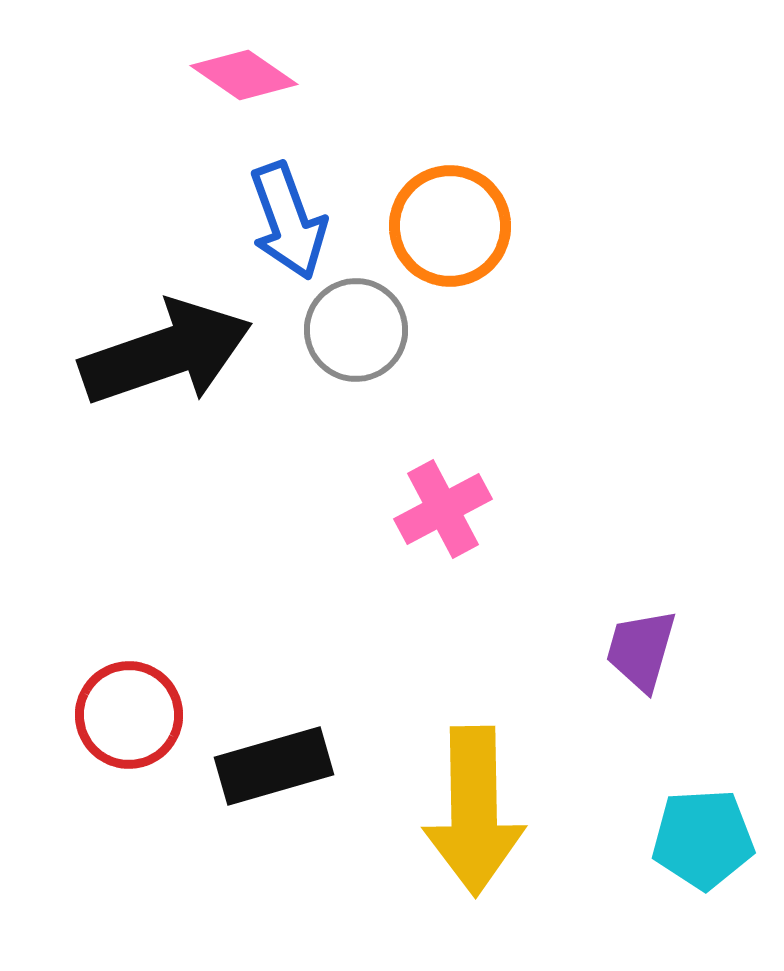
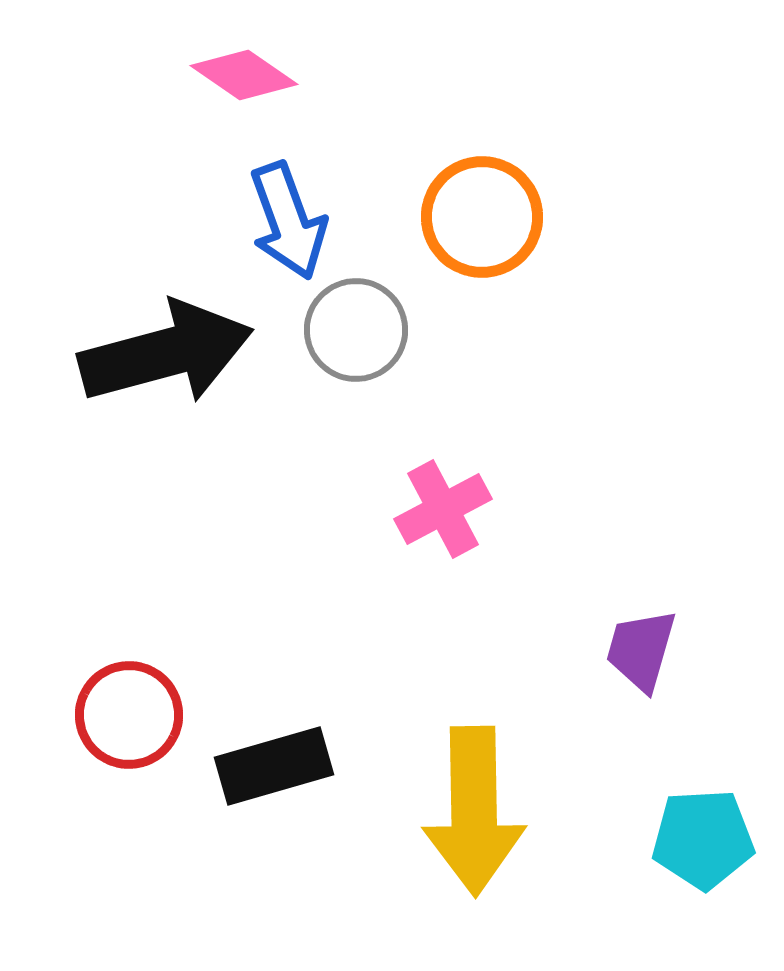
orange circle: moved 32 px right, 9 px up
black arrow: rotated 4 degrees clockwise
